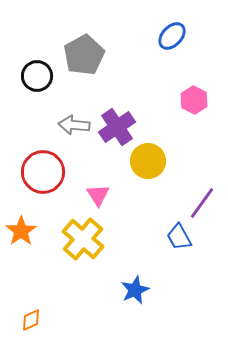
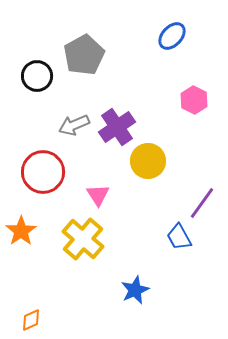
gray arrow: rotated 28 degrees counterclockwise
